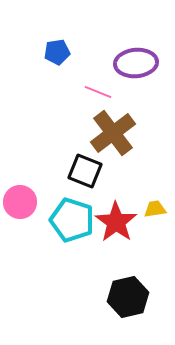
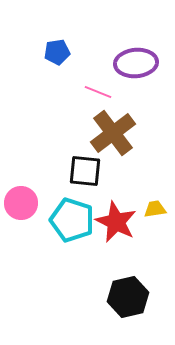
black square: rotated 16 degrees counterclockwise
pink circle: moved 1 px right, 1 px down
red star: rotated 9 degrees counterclockwise
